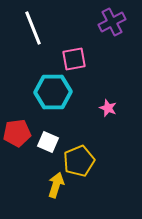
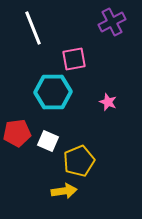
pink star: moved 6 px up
white square: moved 1 px up
yellow arrow: moved 8 px right, 6 px down; rotated 65 degrees clockwise
